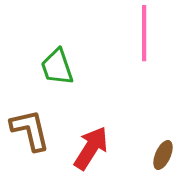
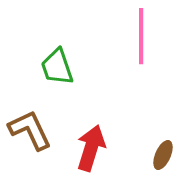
pink line: moved 3 px left, 3 px down
brown L-shape: rotated 12 degrees counterclockwise
red arrow: rotated 15 degrees counterclockwise
